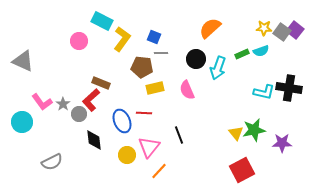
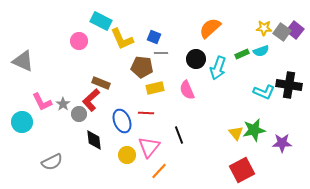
cyan rectangle: moved 1 px left
yellow L-shape: rotated 120 degrees clockwise
black cross: moved 3 px up
cyan L-shape: rotated 10 degrees clockwise
pink L-shape: rotated 10 degrees clockwise
red line: moved 2 px right
